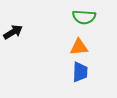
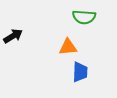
black arrow: moved 4 px down
orange triangle: moved 11 px left
